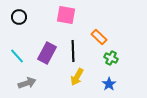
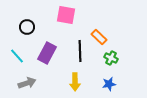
black circle: moved 8 px right, 10 px down
black line: moved 7 px right
yellow arrow: moved 2 px left, 5 px down; rotated 30 degrees counterclockwise
blue star: rotated 24 degrees clockwise
